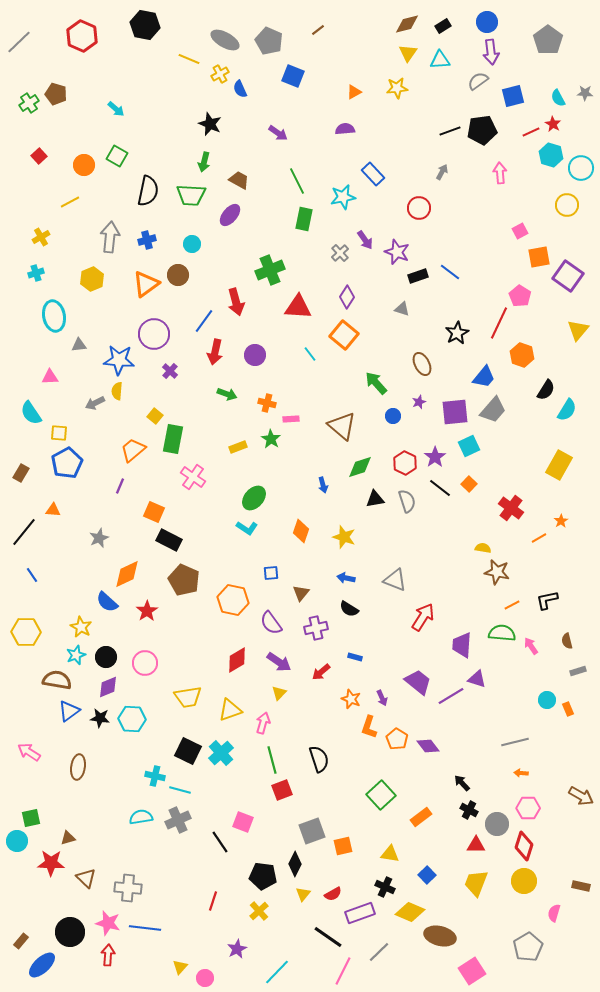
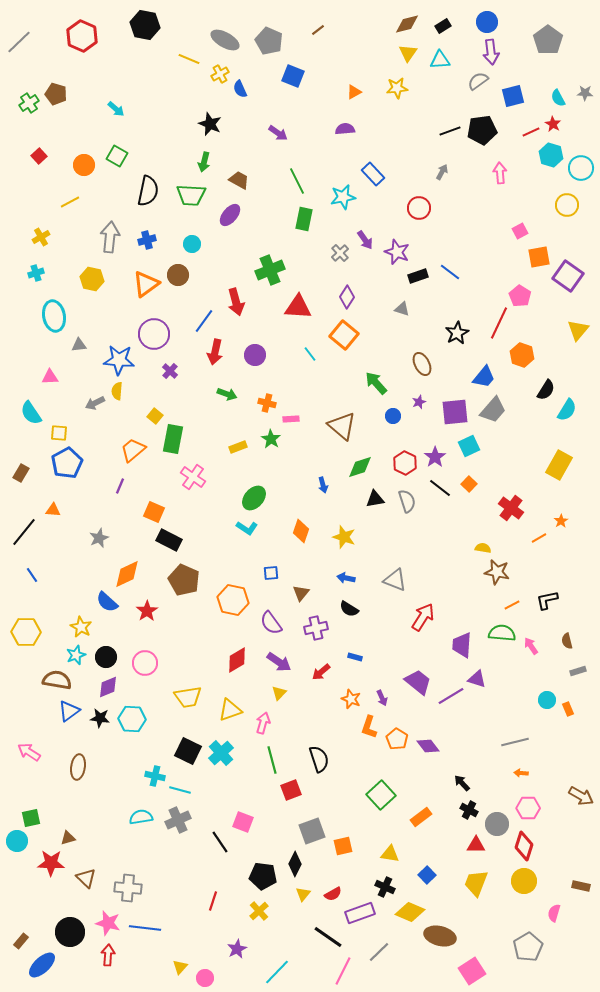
yellow hexagon at (92, 279): rotated 25 degrees counterclockwise
red square at (282, 790): moved 9 px right
